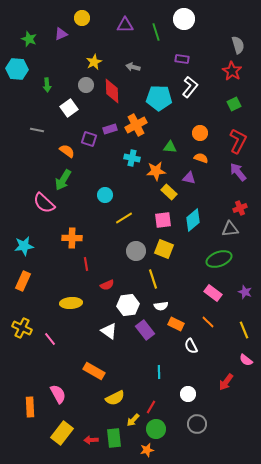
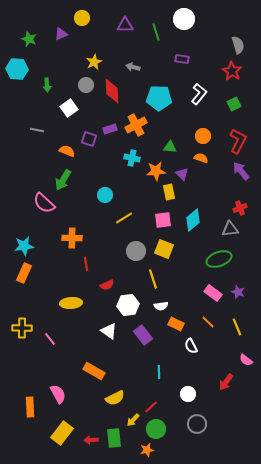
white L-shape at (190, 87): moved 9 px right, 7 px down
orange circle at (200, 133): moved 3 px right, 3 px down
orange semicircle at (67, 151): rotated 14 degrees counterclockwise
purple arrow at (238, 172): moved 3 px right, 1 px up
purple triangle at (189, 178): moved 7 px left, 4 px up; rotated 32 degrees clockwise
yellow rectangle at (169, 192): rotated 35 degrees clockwise
orange rectangle at (23, 281): moved 1 px right, 8 px up
purple star at (245, 292): moved 7 px left
yellow cross at (22, 328): rotated 24 degrees counterclockwise
purple rectangle at (145, 330): moved 2 px left, 5 px down
yellow line at (244, 330): moved 7 px left, 3 px up
red line at (151, 407): rotated 16 degrees clockwise
